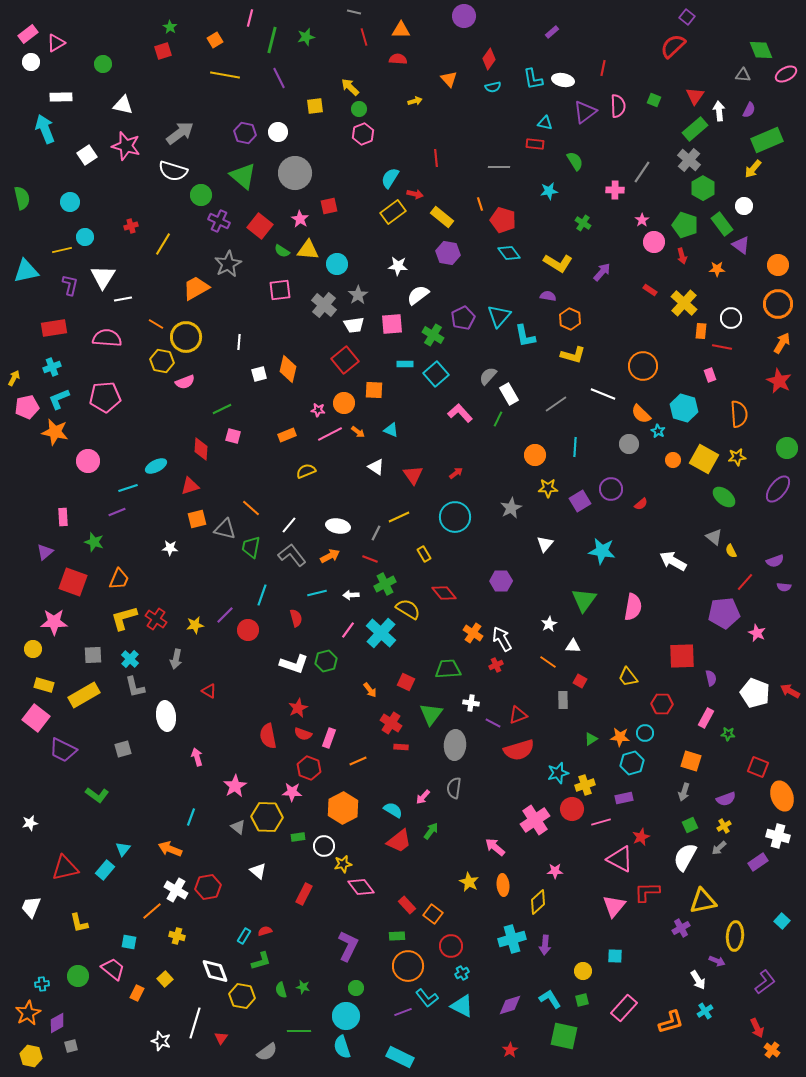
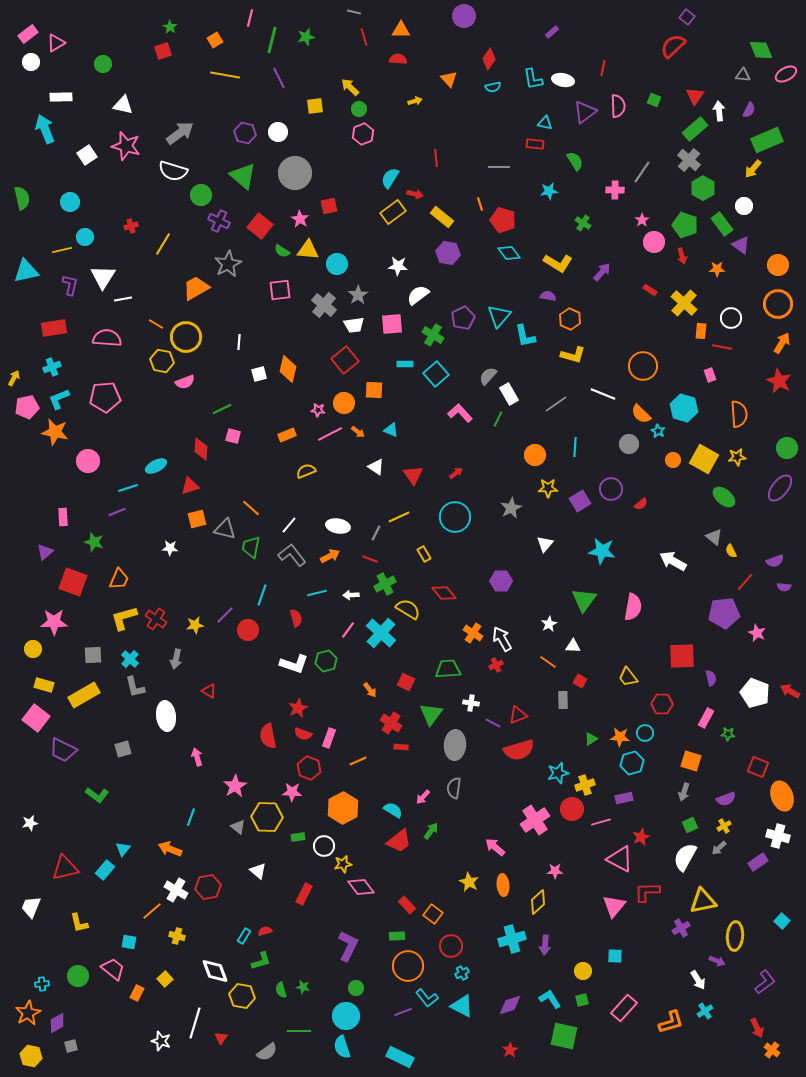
purple ellipse at (778, 489): moved 2 px right, 1 px up
